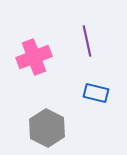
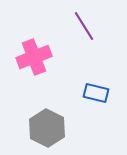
purple line: moved 3 px left, 15 px up; rotated 20 degrees counterclockwise
